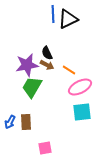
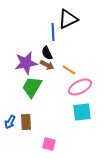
blue line: moved 18 px down
purple star: moved 1 px left, 2 px up
pink square: moved 4 px right, 4 px up; rotated 24 degrees clockwise
